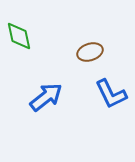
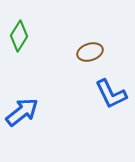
green diamond: rotated 44 degrees clockwise
blue arrow: moved 24 px left, 15 px down
